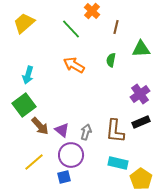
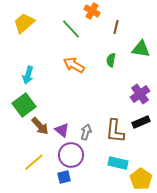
orange cross: rotated 14 degrees counterclockwise
green triangle: rotated 12 degrees clockwise
